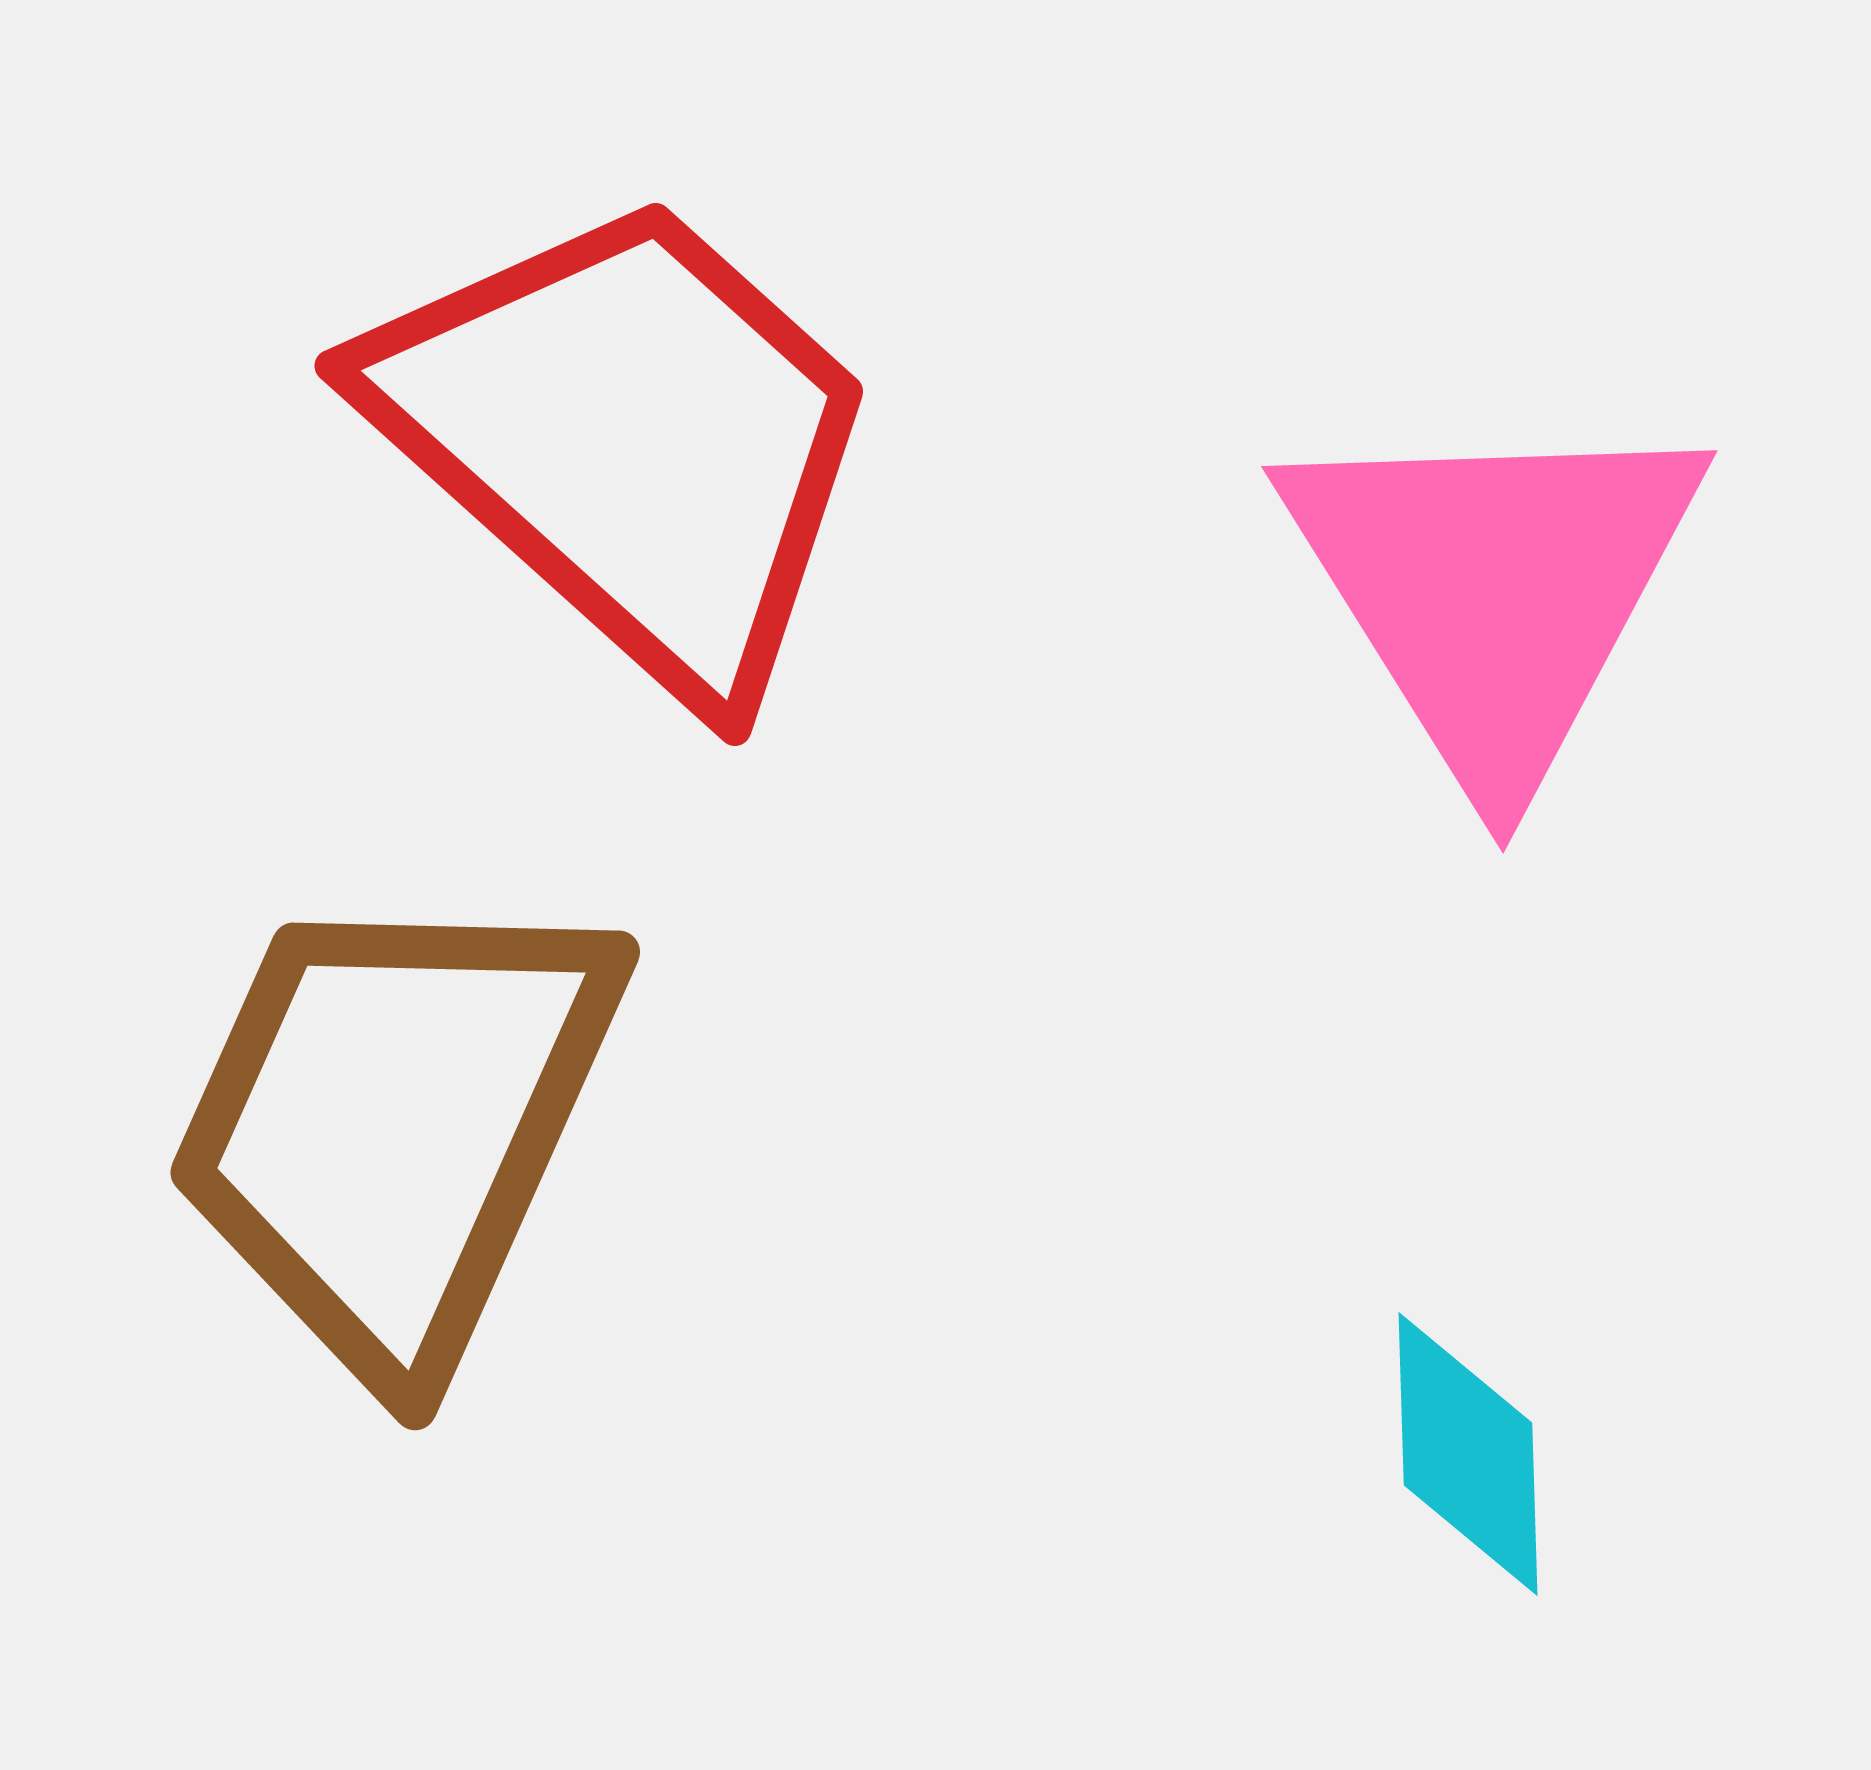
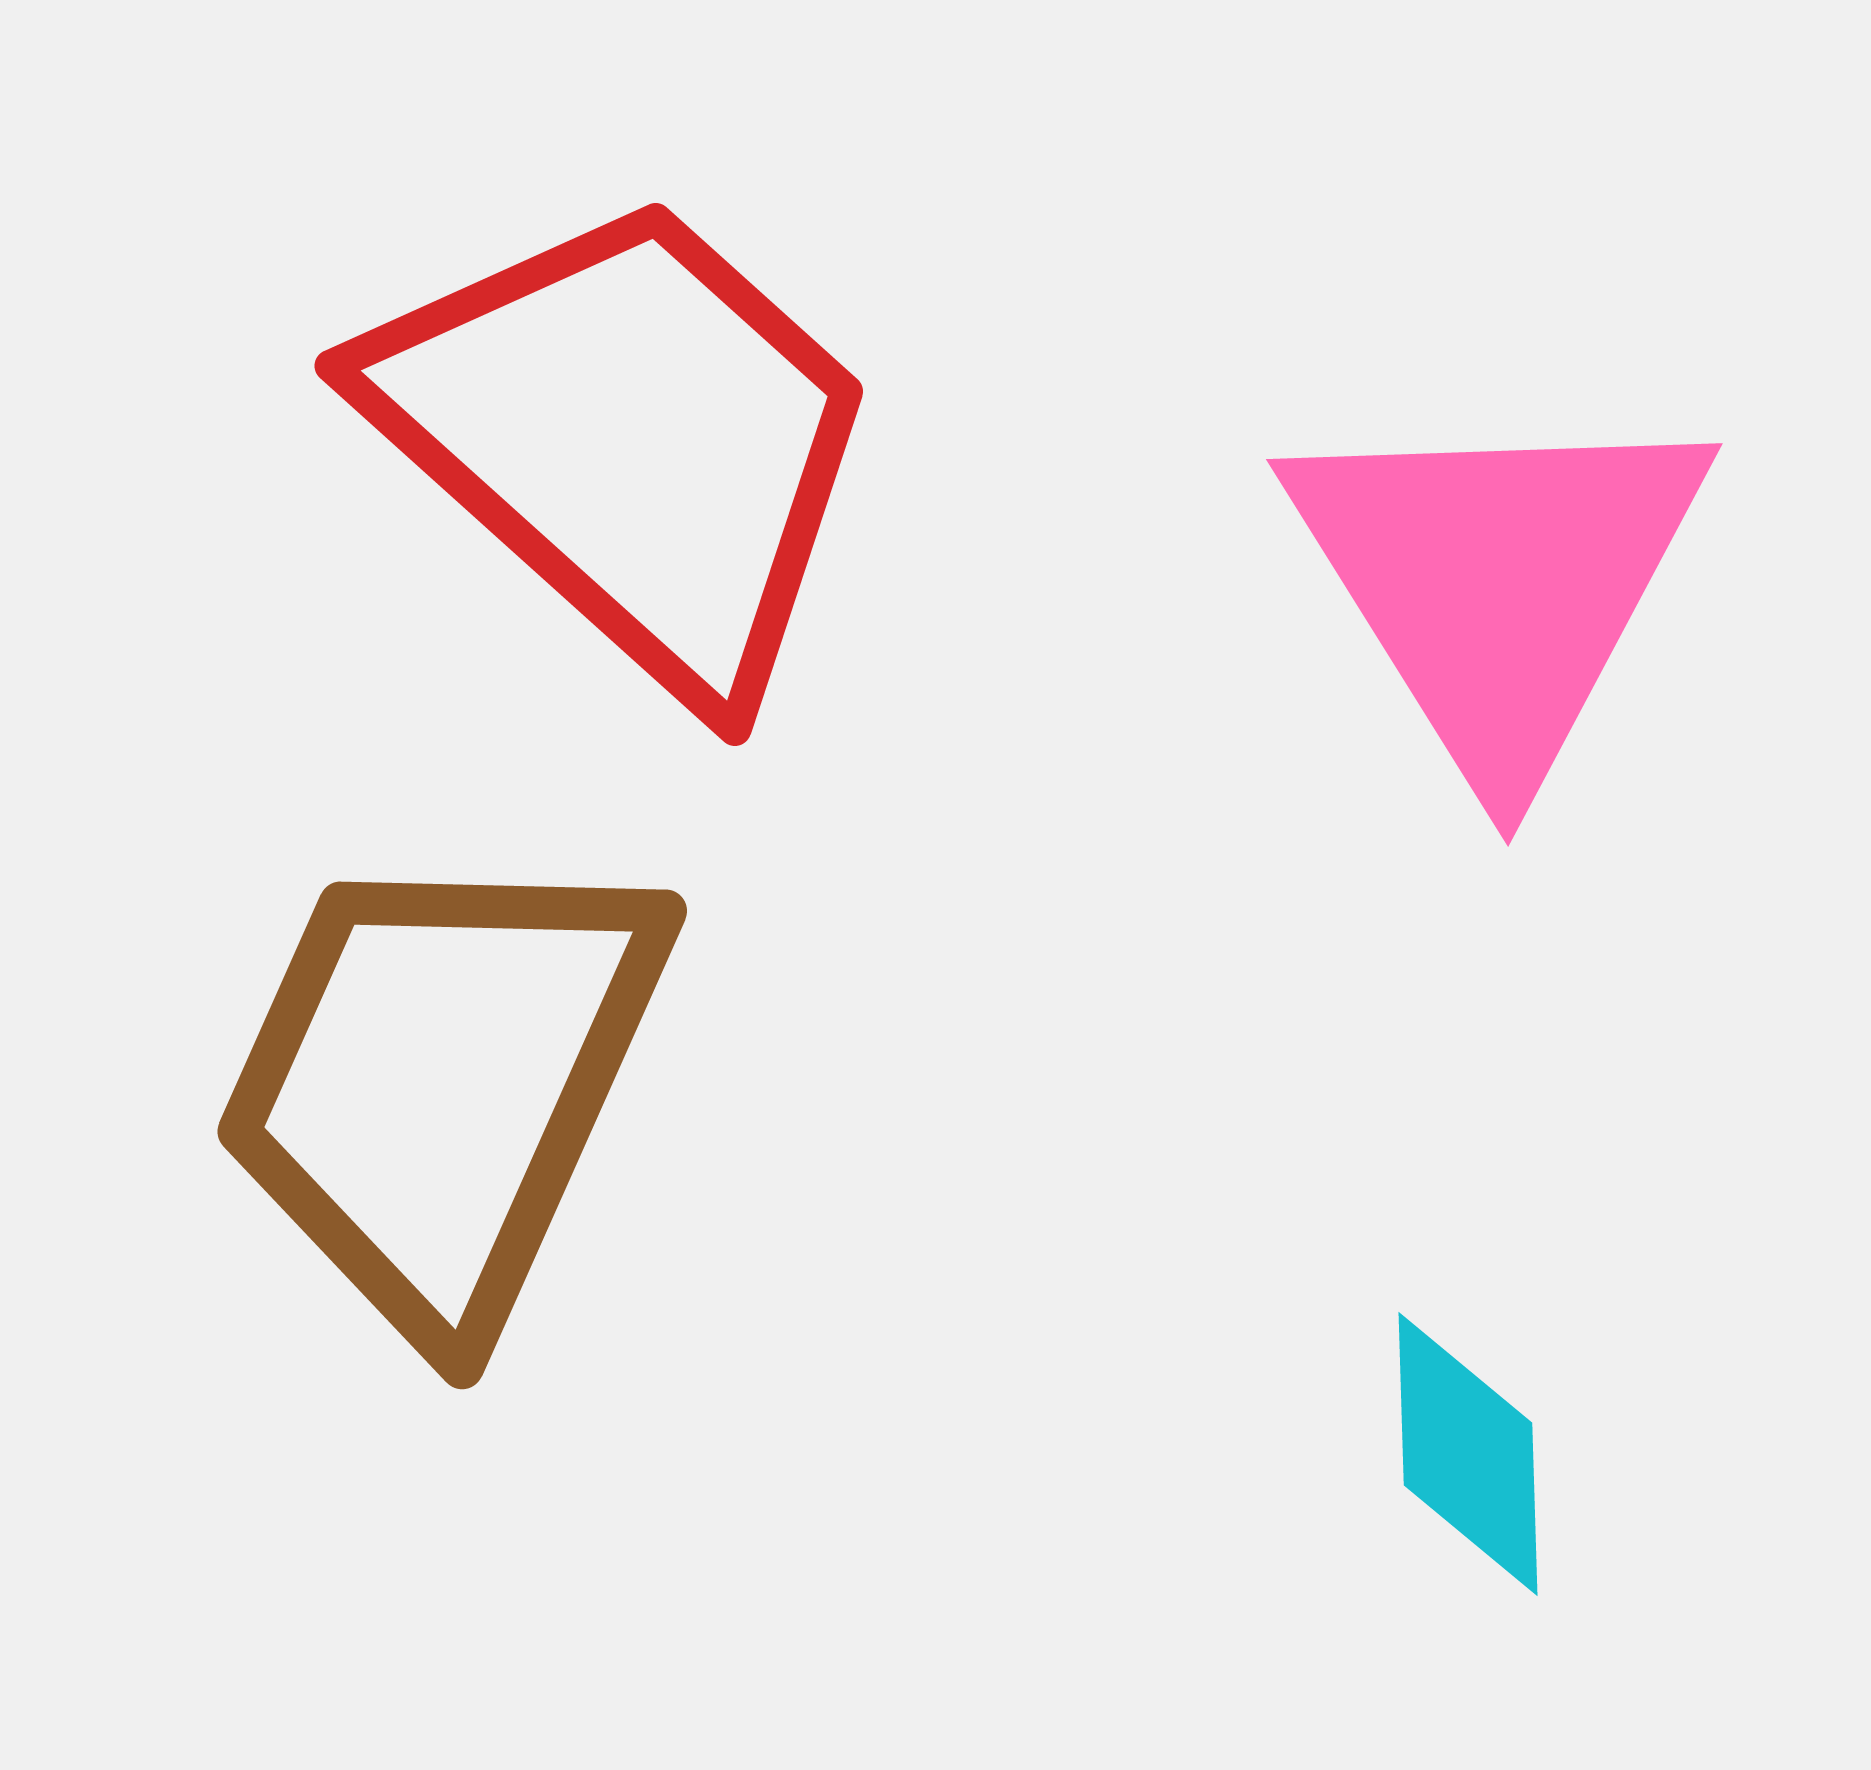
pink triangle: moved 5 px right, 7 px up
brown trapezoid: moved 47 px right, 41 px up
